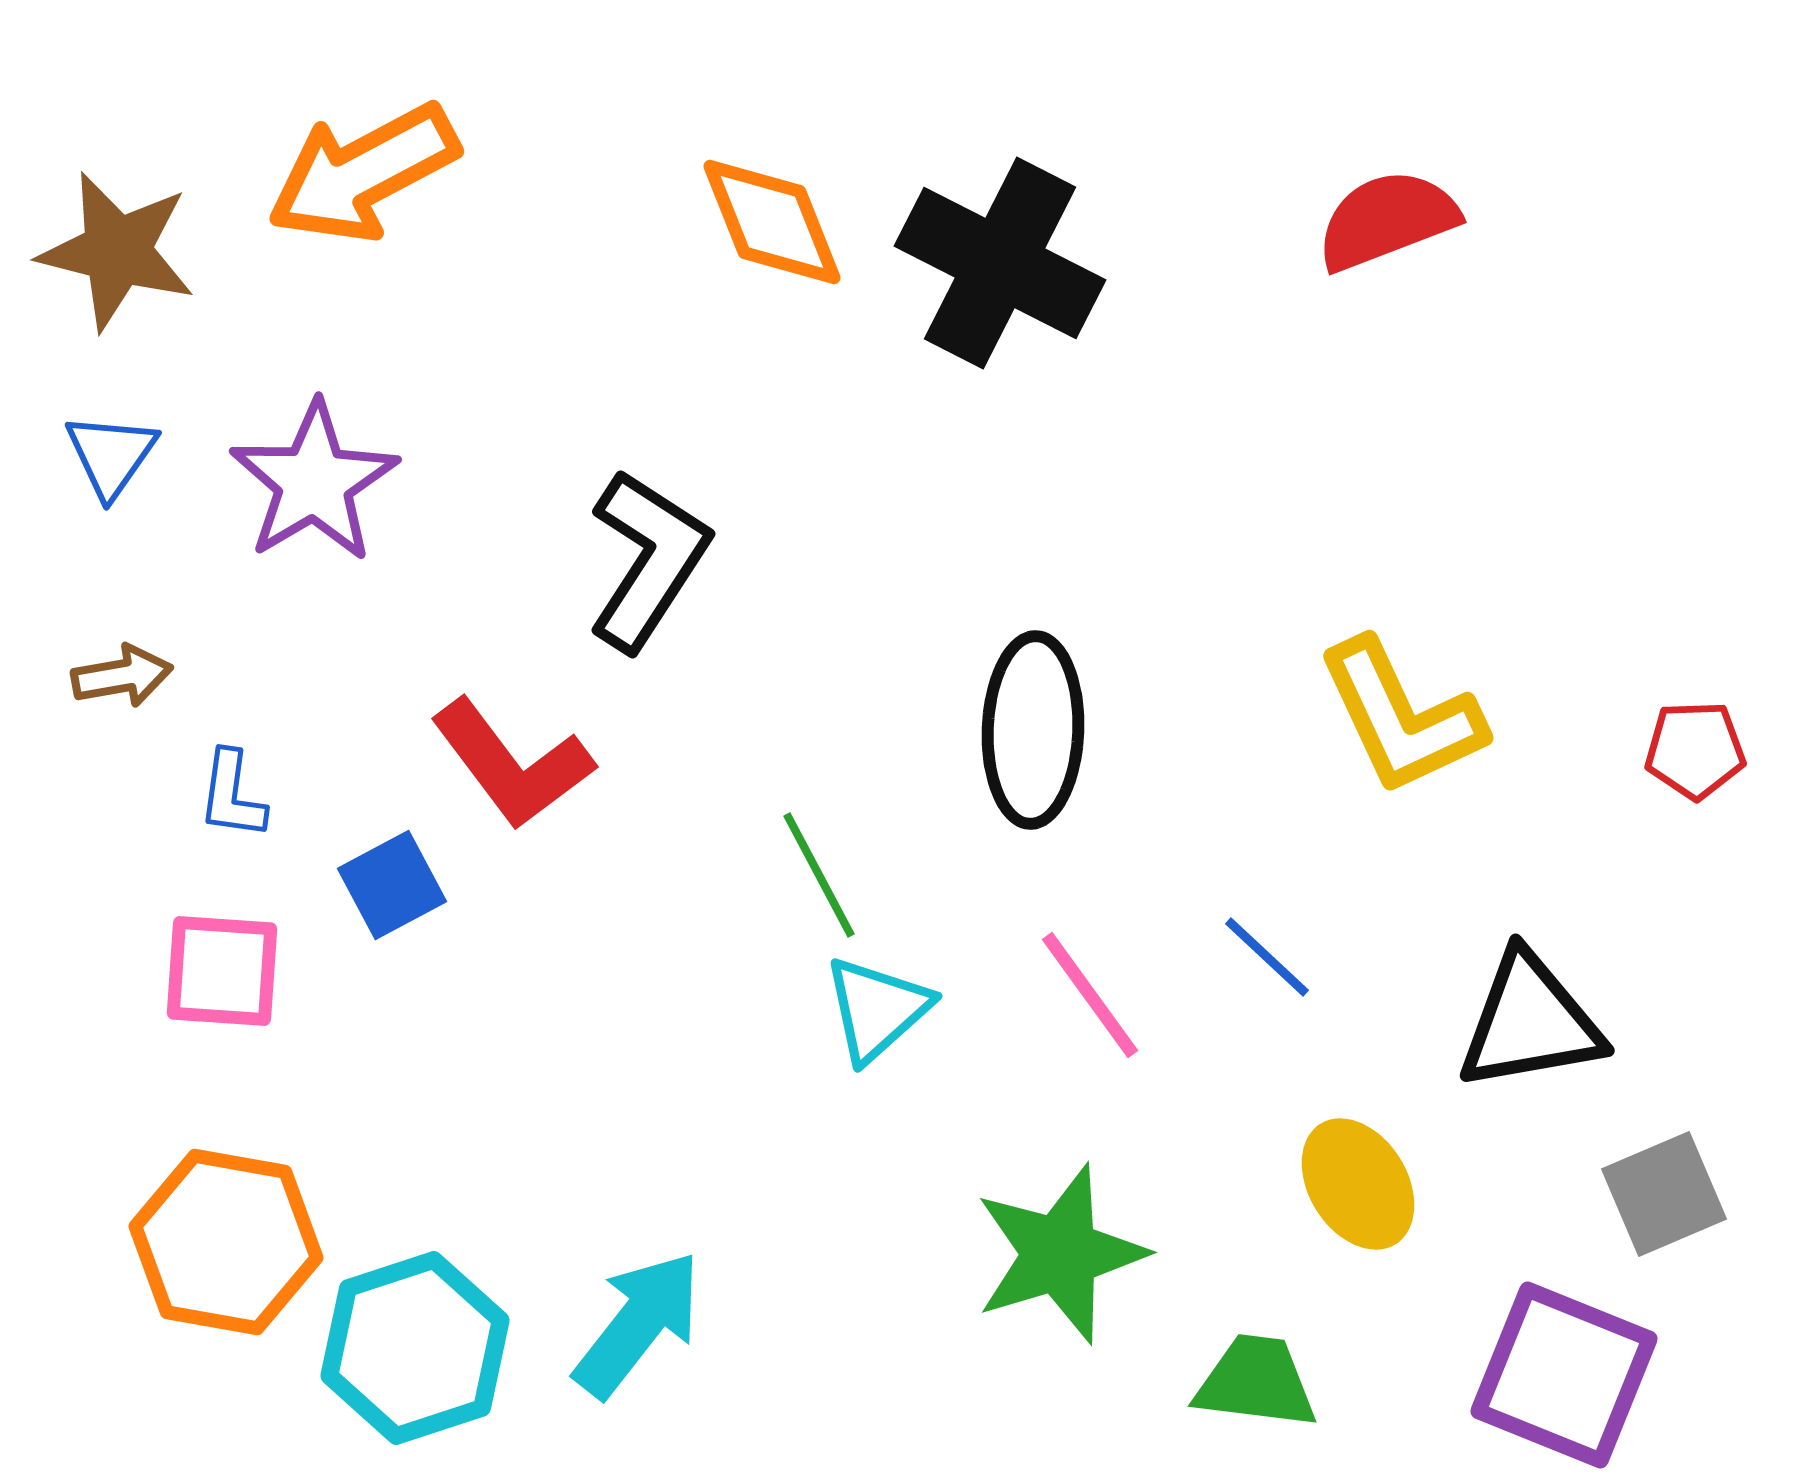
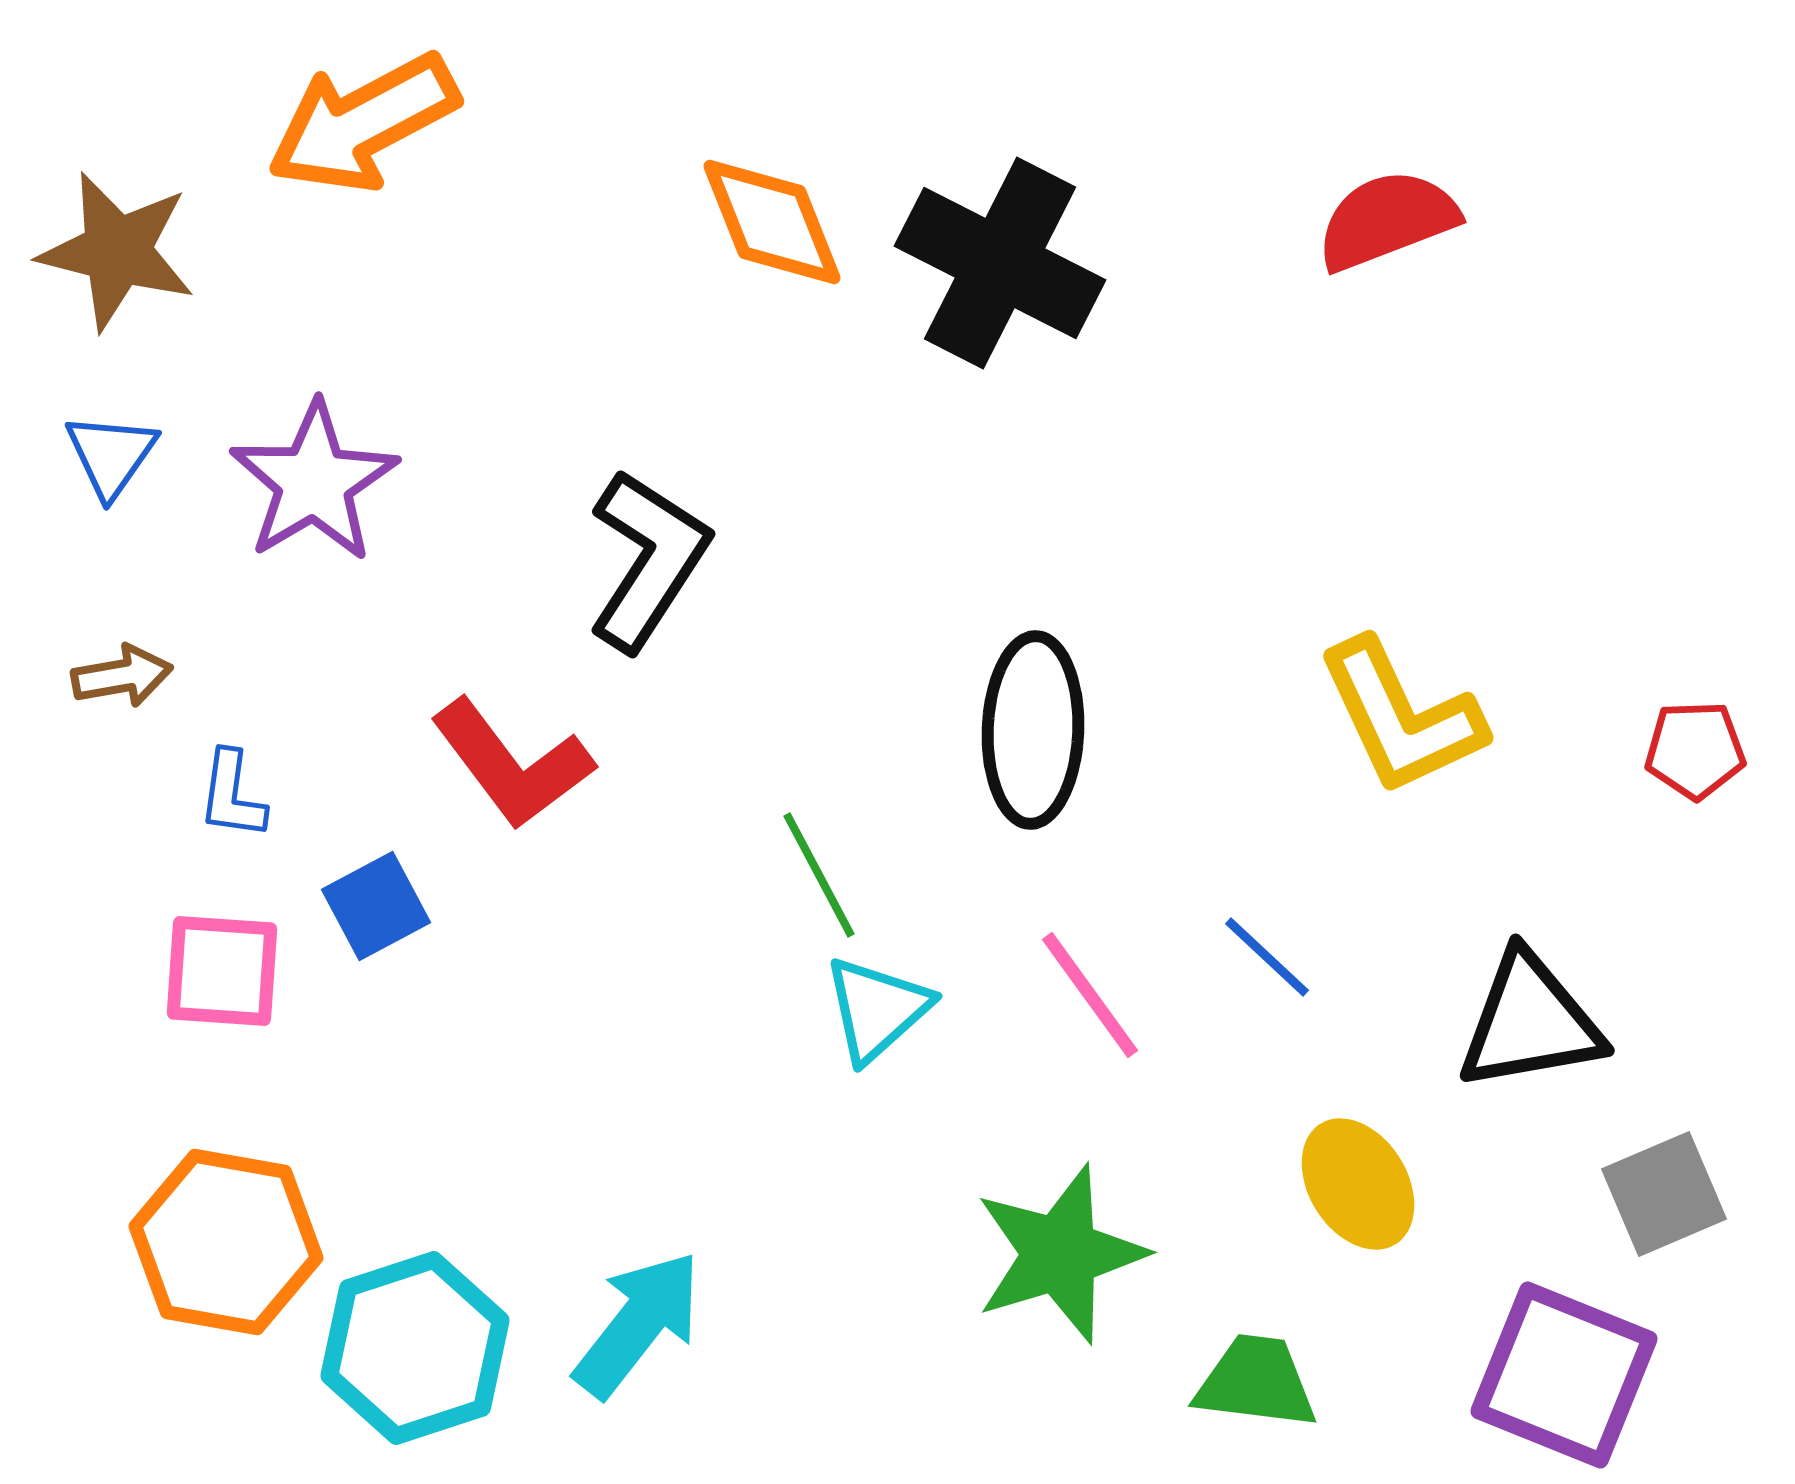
orange arrow: moved 50 px up
blue square: moved 16 px left, 21 px down
